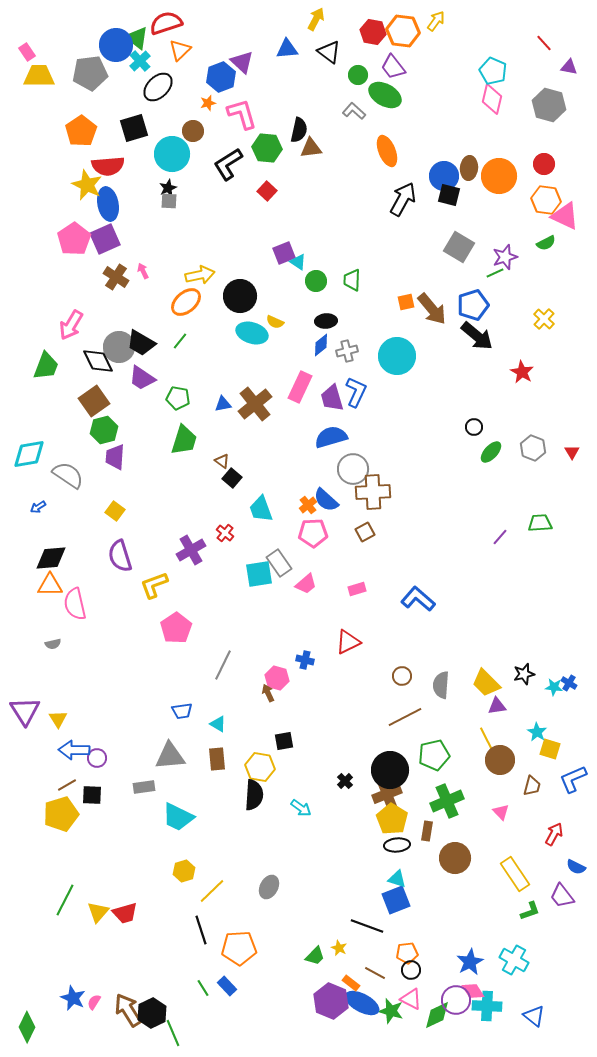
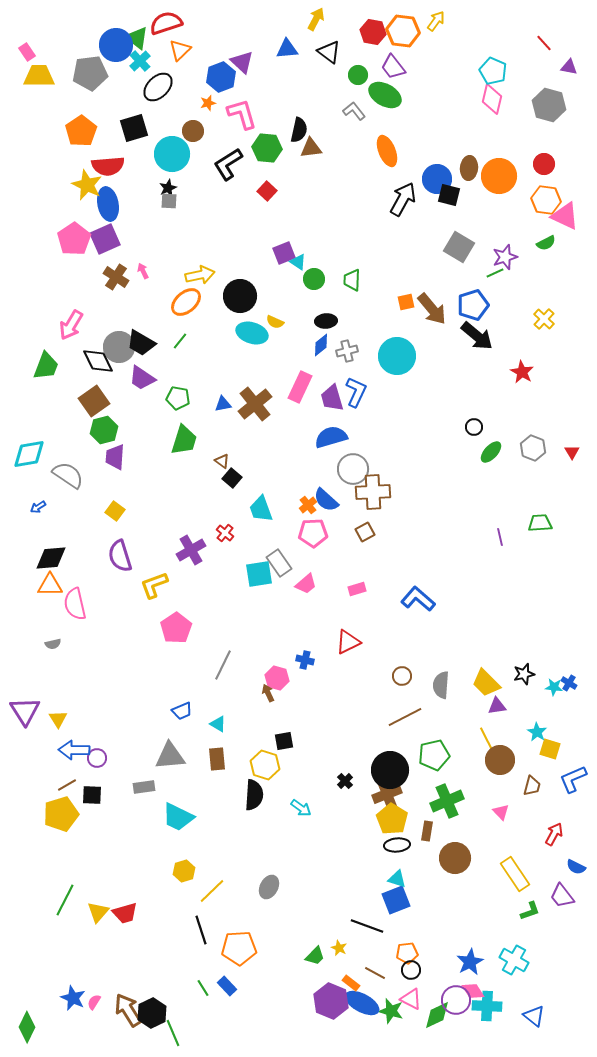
gray L-shape at (354, 111): rotated 10 degrees clockwise
blue circle at (444, 176): moved 7 px left, 3 px down
green circle at (316, 281): moved 2 px left, 2 px up
purple line at (500, 537): rotated 54 degrees counterclockwise
blue trapezoid at (182, 711): rotated 15 degrees counterclockwise
yellow hexagon at (260, 767): moved 5 px right, 2 px up; rotated 8 degrees clockwise
